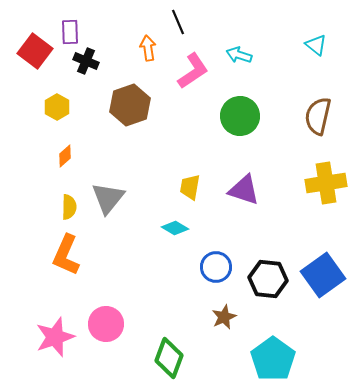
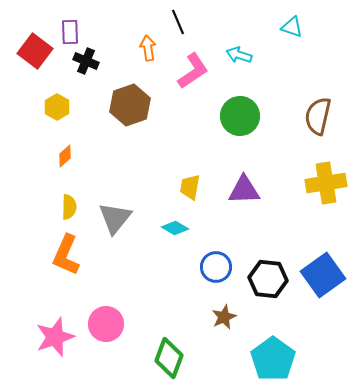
cyan triangle: moved 24 px left, 18 px up; rotated 20 degrees counterclockwise
purple triangle: rotated 20 degrees counterclockwise
gray triangle: moved 7 px right, 20 px down
